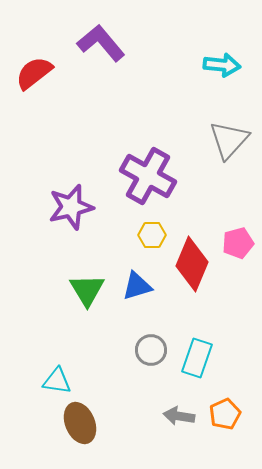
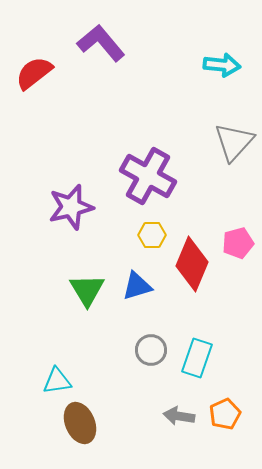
gray triangle: moved 5 px right, 2 px down
cyan triangle: rotated 16 degrees counterclockwise
